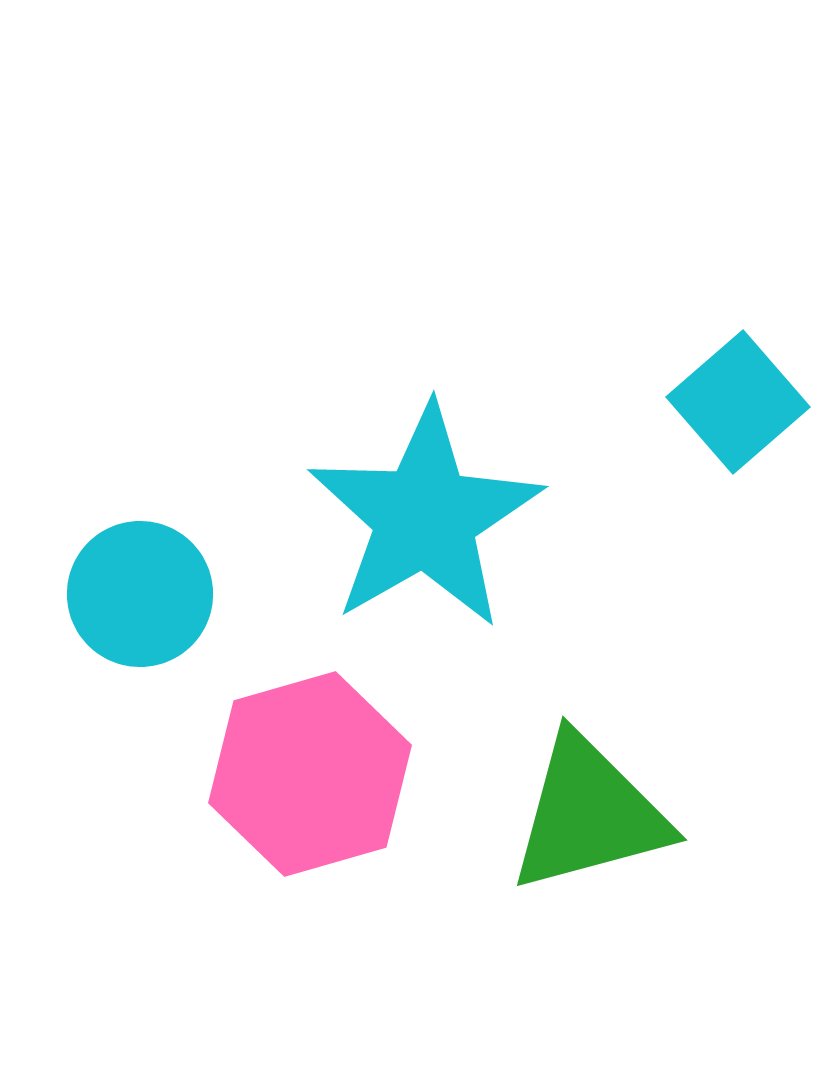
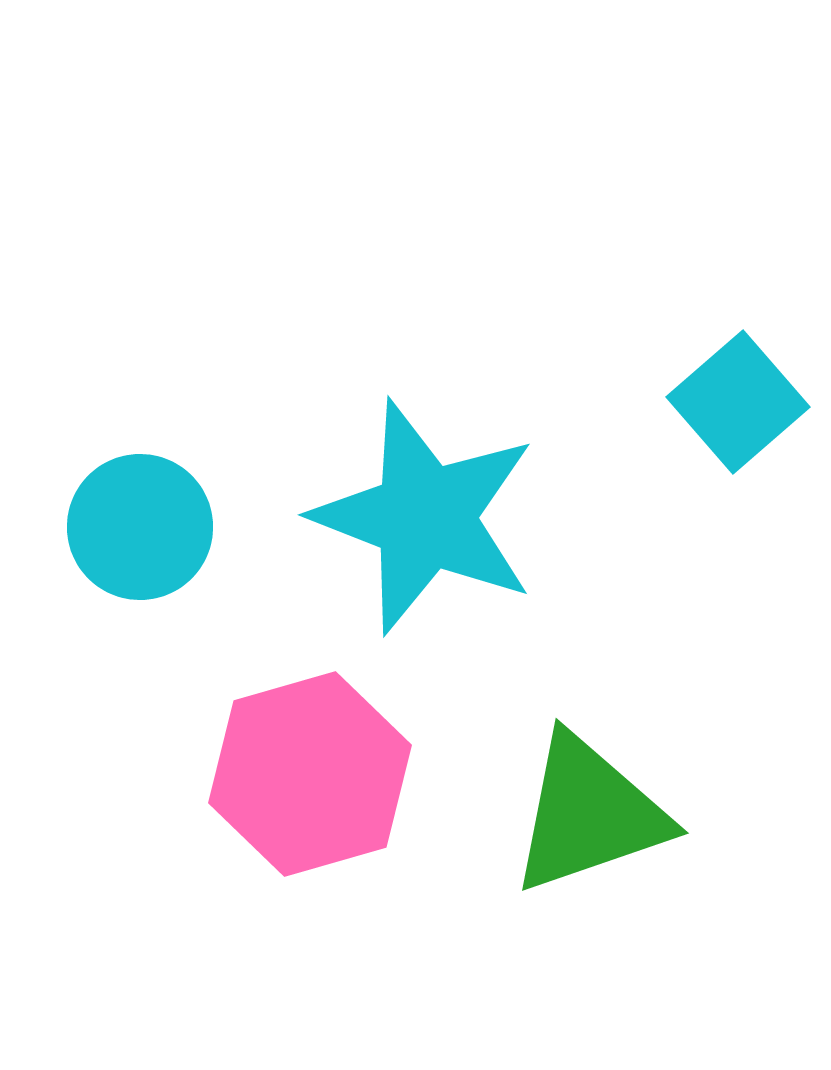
cyan star: rotated 21 degrees counterclockwise
cyan circle: moved 67 px up
green triangle: rotated 4 degrees counterclockwise
